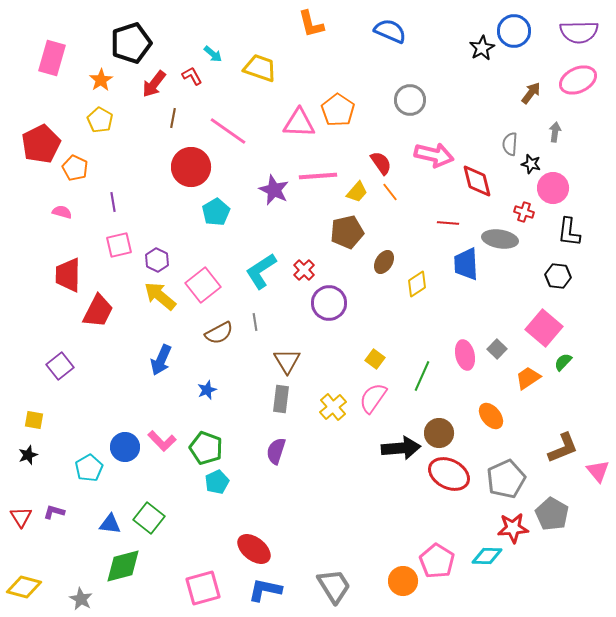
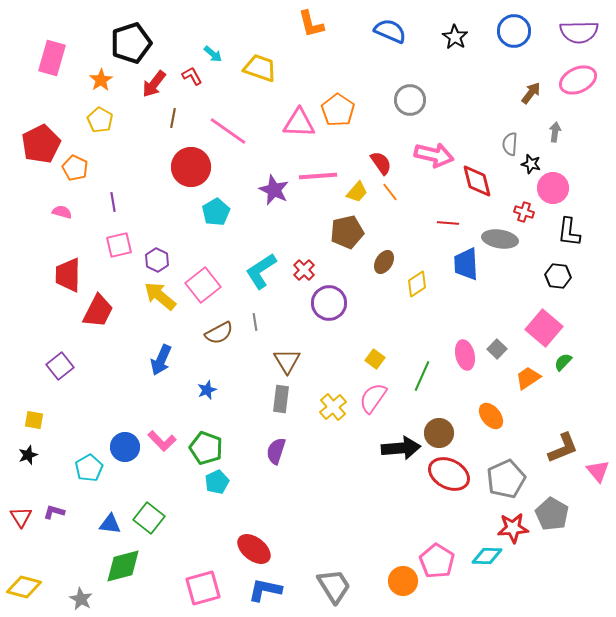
black star at (482, 48): moved 27 px left, 11 px up; rotated 10 degrees counterclockwise
